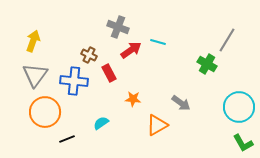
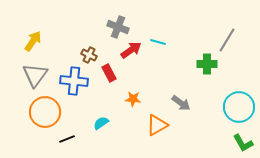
yellow arrow: rotated 15 degrees clockwise
green cross: rotated 30 degrees counterclockwise
